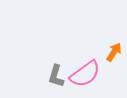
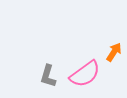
gray L-shape: moved 8 px left
